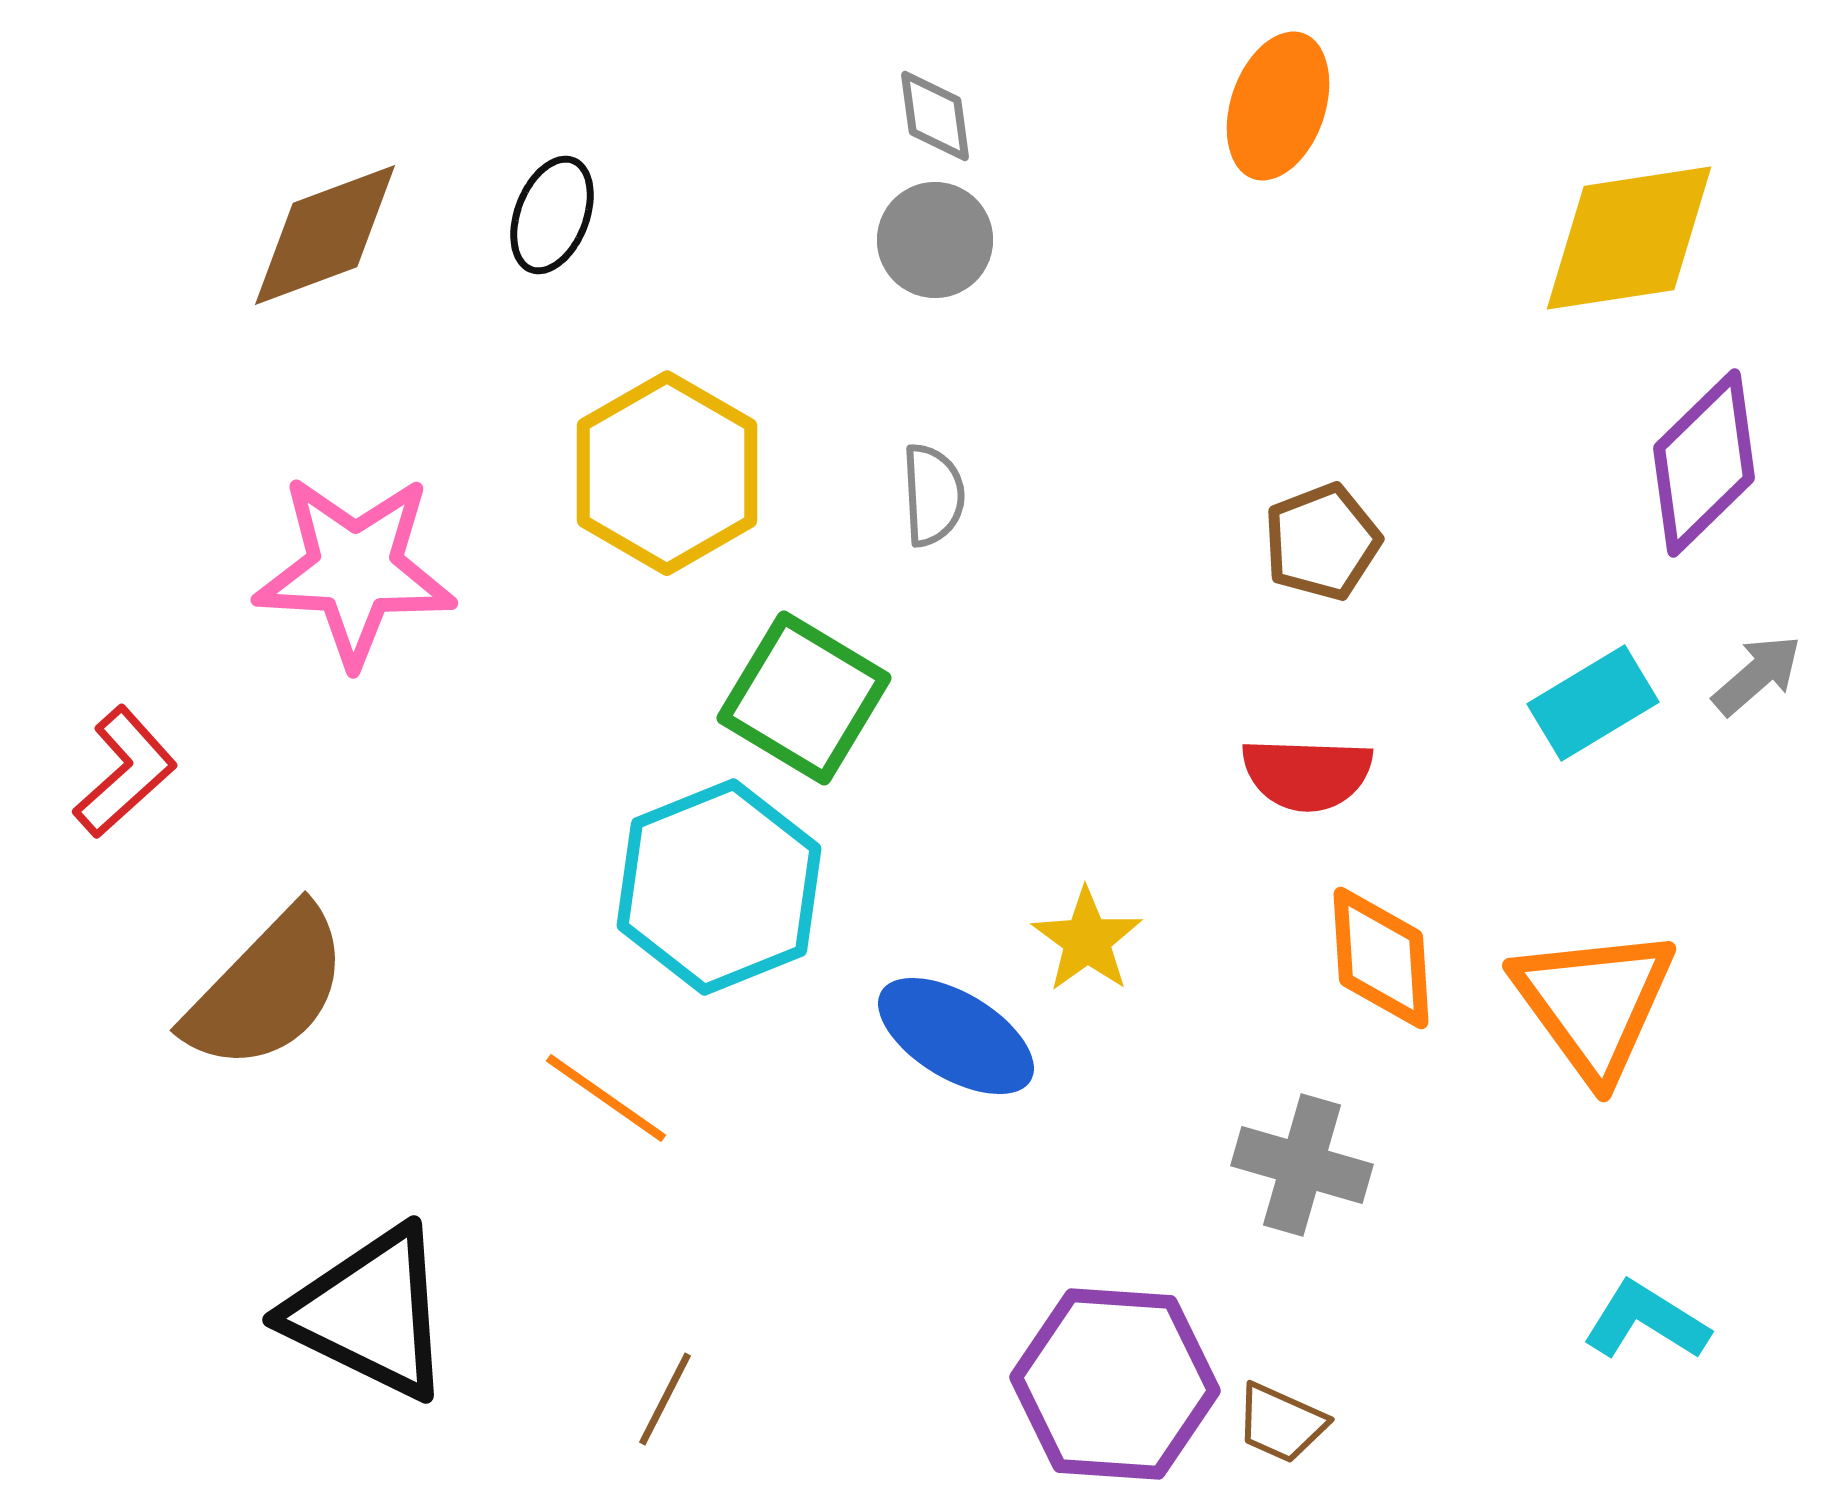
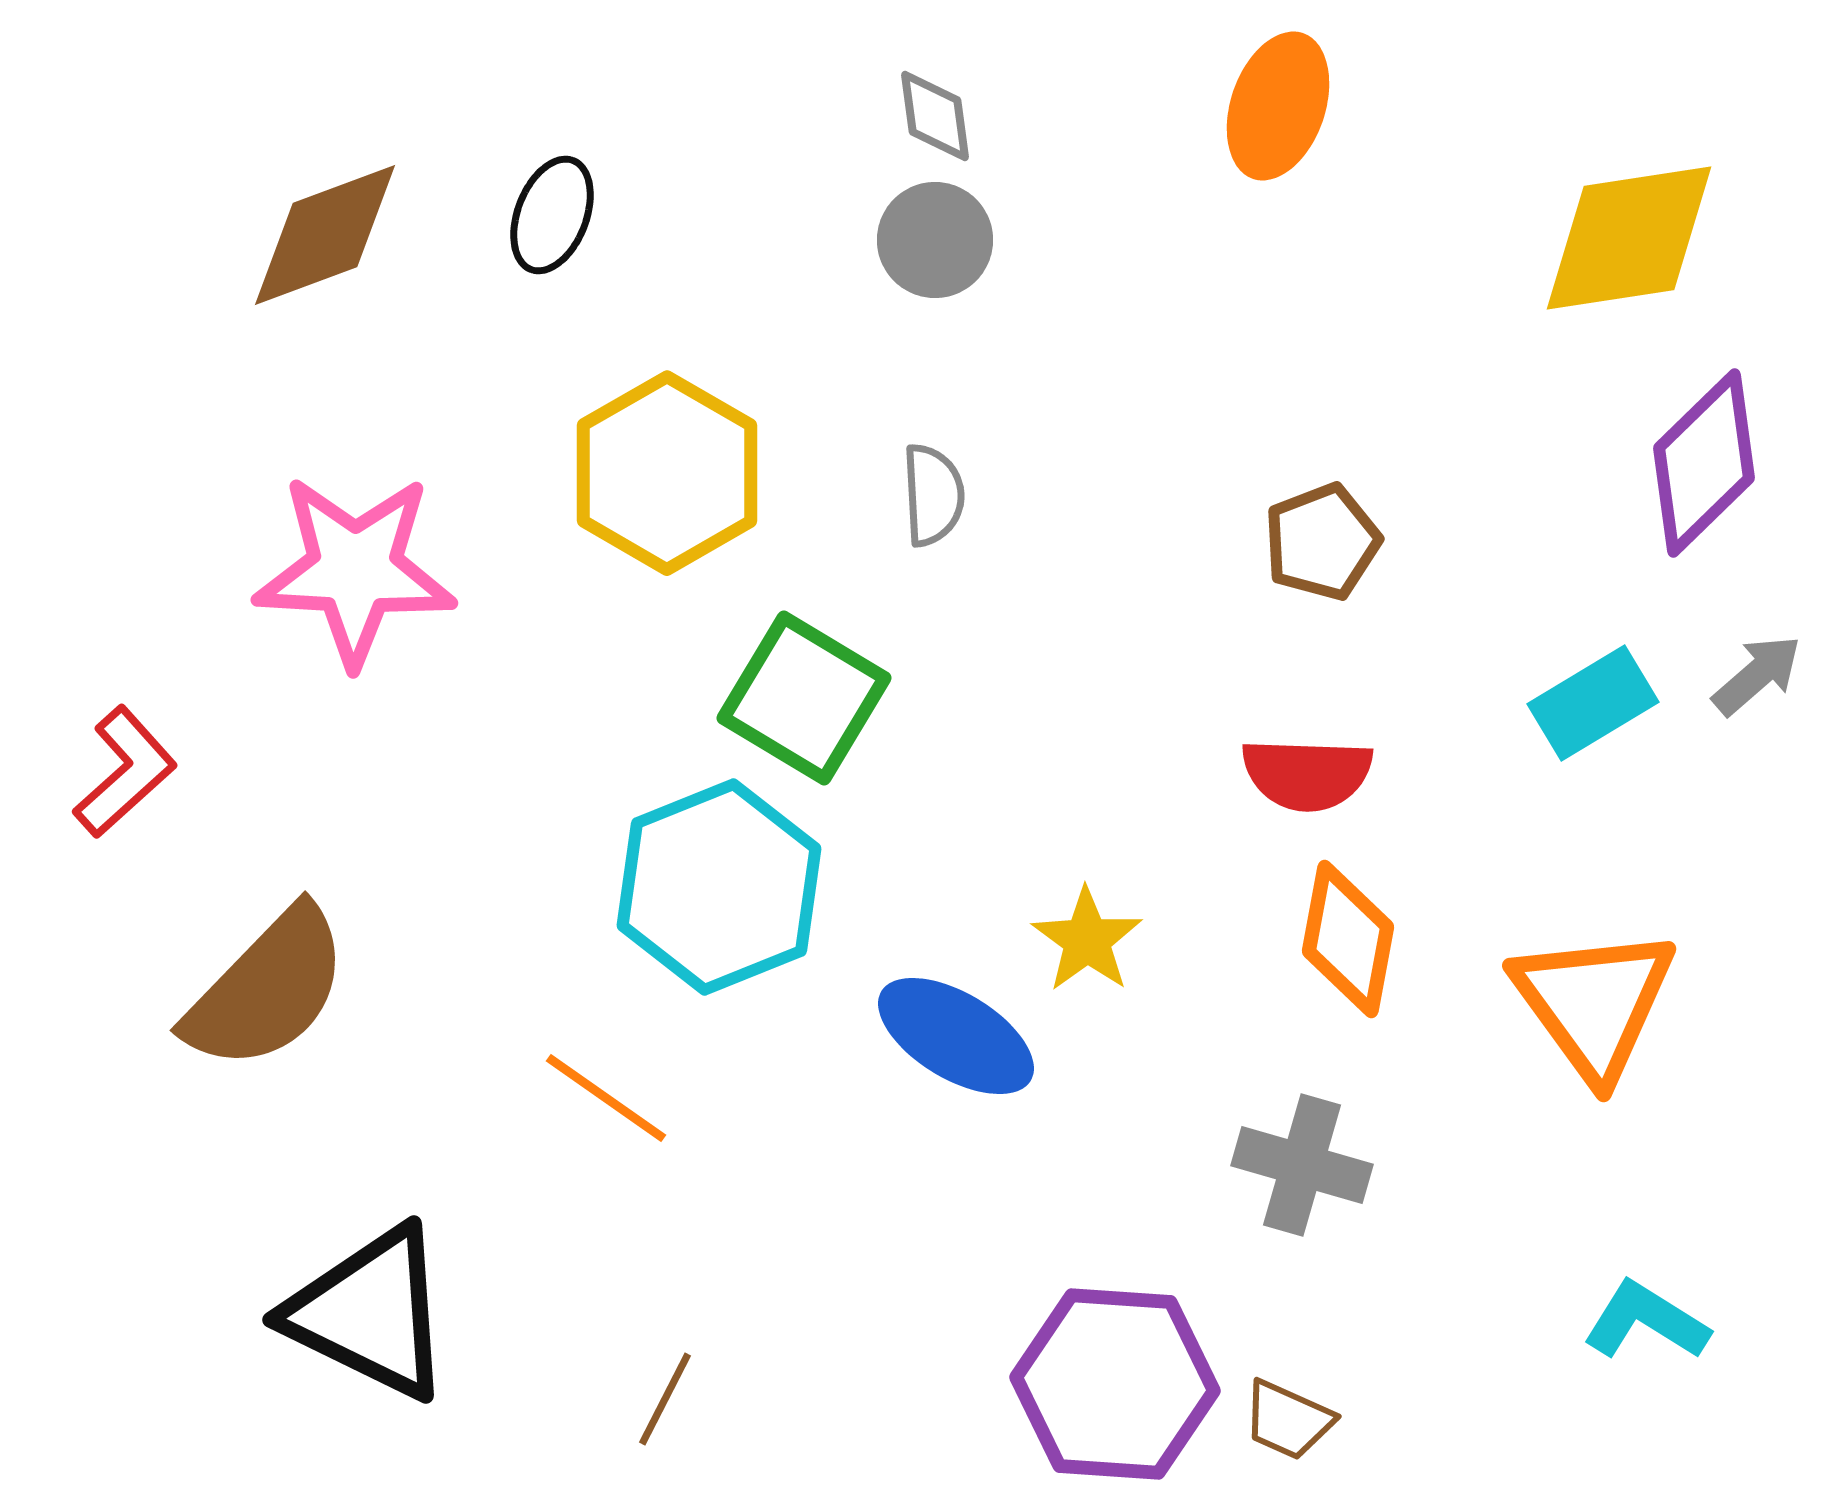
orange diamond: moved 33 px left, 19 px up; rotated 14 degrees clockwise
brown trapezoid: moved 7 px right, 3 px up
